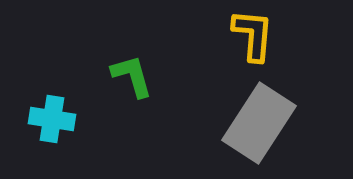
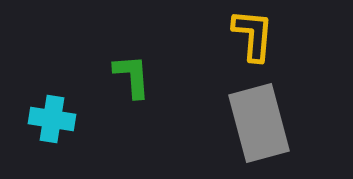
green L-shape: rotated 12 degrees clockwise
gray rectangle: rotated 48 degrees counterclockwise
